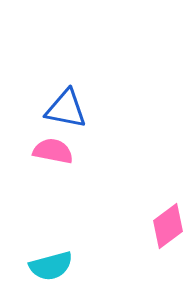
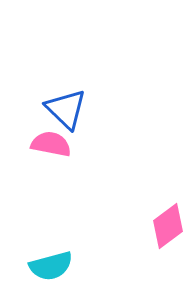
blue triangle: rotated 33 degrees clockwise
pink semicircle: moved 2 px left, 7 px up
